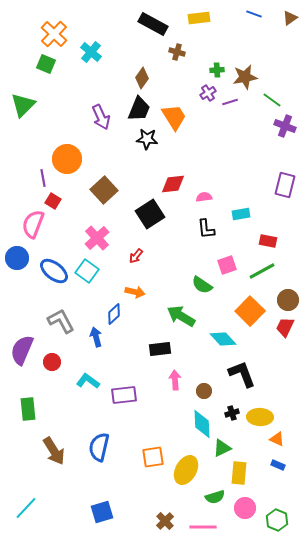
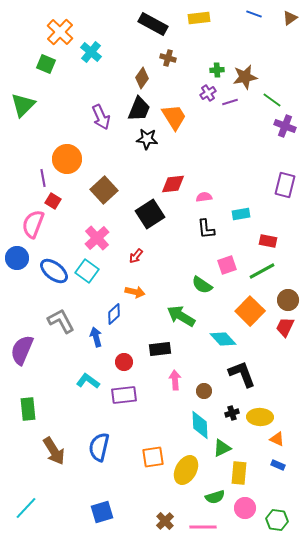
orange cross at (54, 34): moved 6 px right, 2 px up
brown cross at (177, 52): moved 9 px left, 6 px down
red circle at (52, 362): moved 72 px right
cyan diamond at (202, 424): moved 2 px left, 1 px down
green hexagon at (277, 520): rotated 15 degrees counterclockwise
